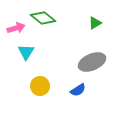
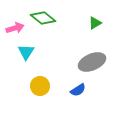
pink arrow: moved 1 px left
